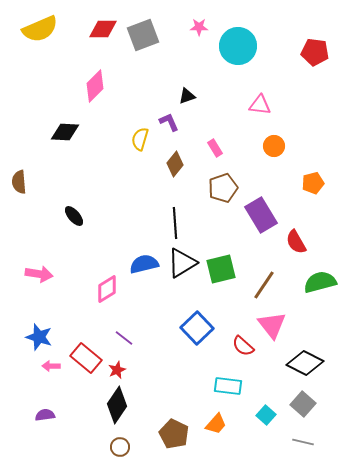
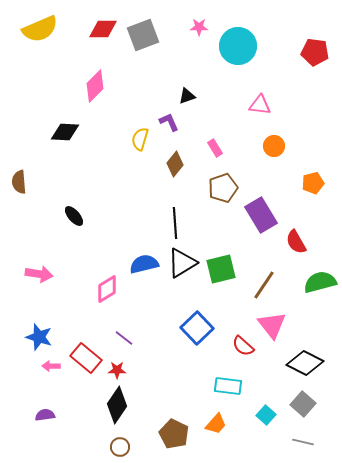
red star at (117, 370): rotated 24 degrees clockwise
